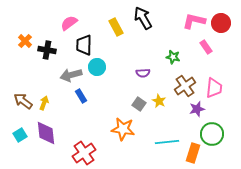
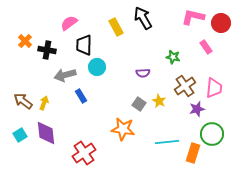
pink L-shape: moved 1 px left, 4 px up
gray arrow: moved 6 px left
